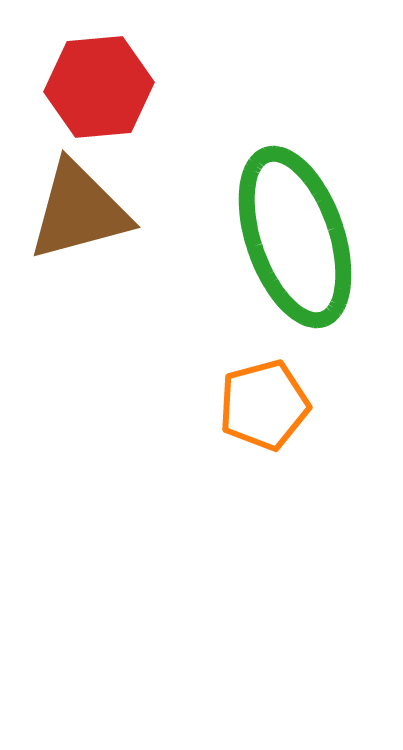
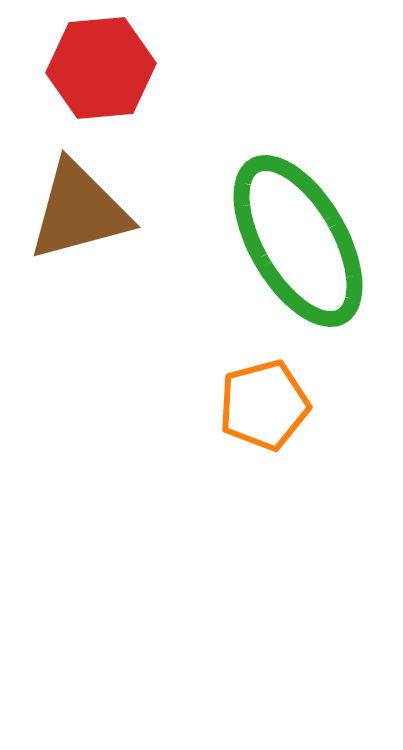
red hexagon: moved 2 px right, 19 px up
green ellipse: moved 3 px right, 4 px down; rotated 11 degrees counterclockwise
